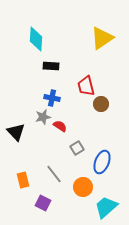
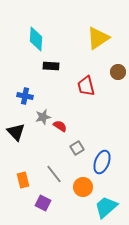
yellow triangle: moved 4 px left
blue cross: moved 27 px left, 2 px up
brown circle: moved 17 px right, 32 px up
